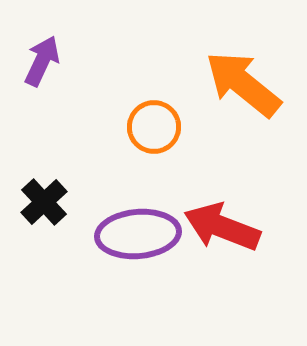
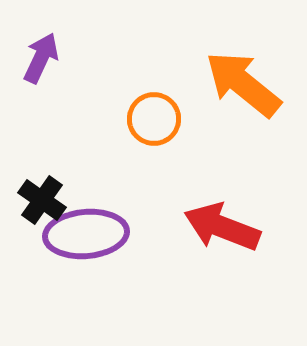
purple arrow: moved 1 px left, 3 px up
orange circle: moved 8 px up
black cross: moved 2 px left, 2 px up; rotated 12 degrees counterclockwise
purple ellipse: moved 52 px left
